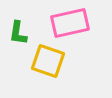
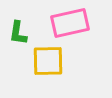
yellow square: rotated 20 degrees counterclockwise
